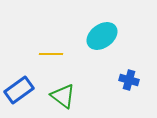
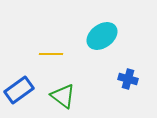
blue cross: moved 1 px left, 1 px up
